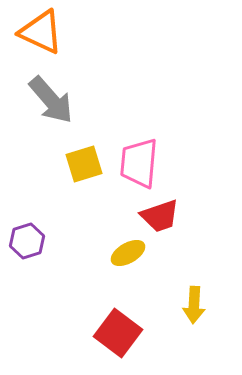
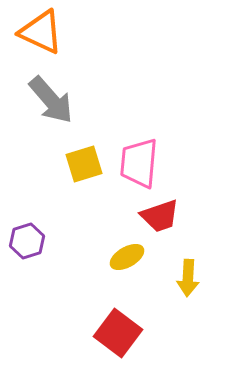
yellow ellipse: moved 1 px left, 4 px down
yellow arrow: moved 6 px left, 27 px up
